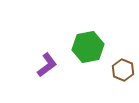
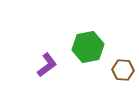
brown hexagon: rotated 20 degrees counterclockwise
